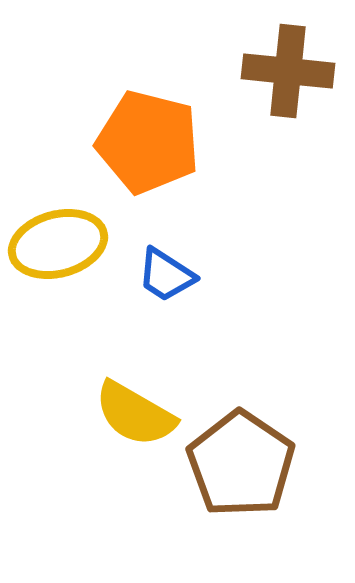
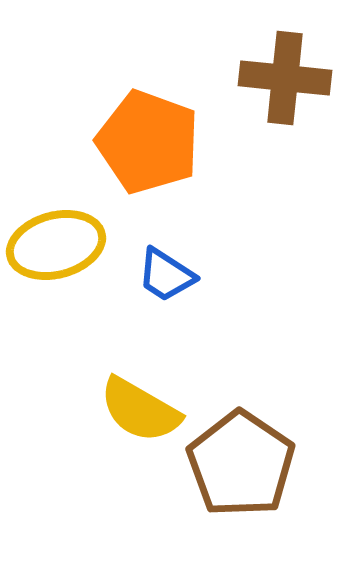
brown cross: moved 3 px left, 7 px down
orange pentagon: rotated 6 degrees clockwise
yellow ellipse: moved 2 px left, 1 px down
yellow semicircle: moved 5 px right, 4 px up
